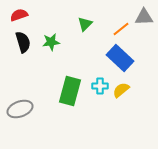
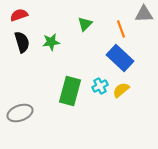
gray triangle: moved 3 px up
orange line: rotated 72 degrees counterclockwise
black semicircle: moved 1 px left
cyan cross: rotated 28 degrees counterclockwise
gray ellipse: moved 4 px down
